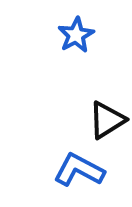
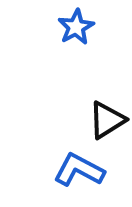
blue star: moved 8 px up
